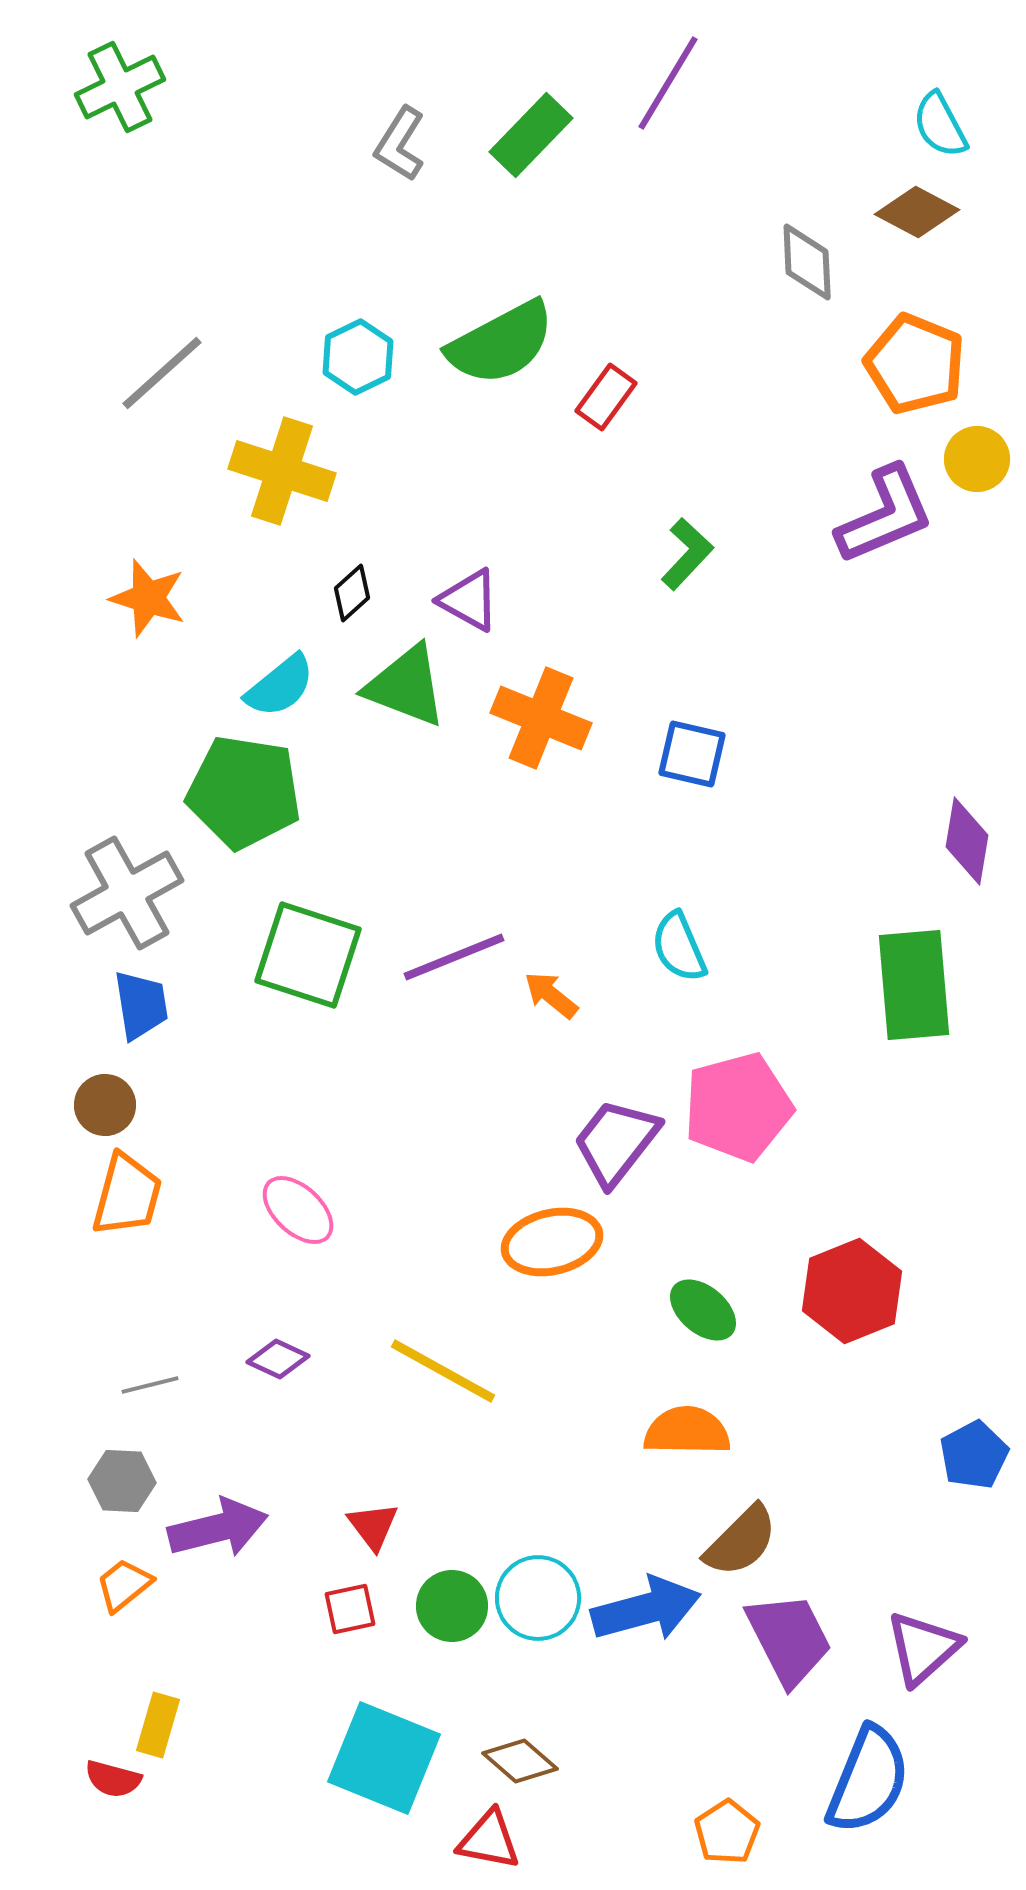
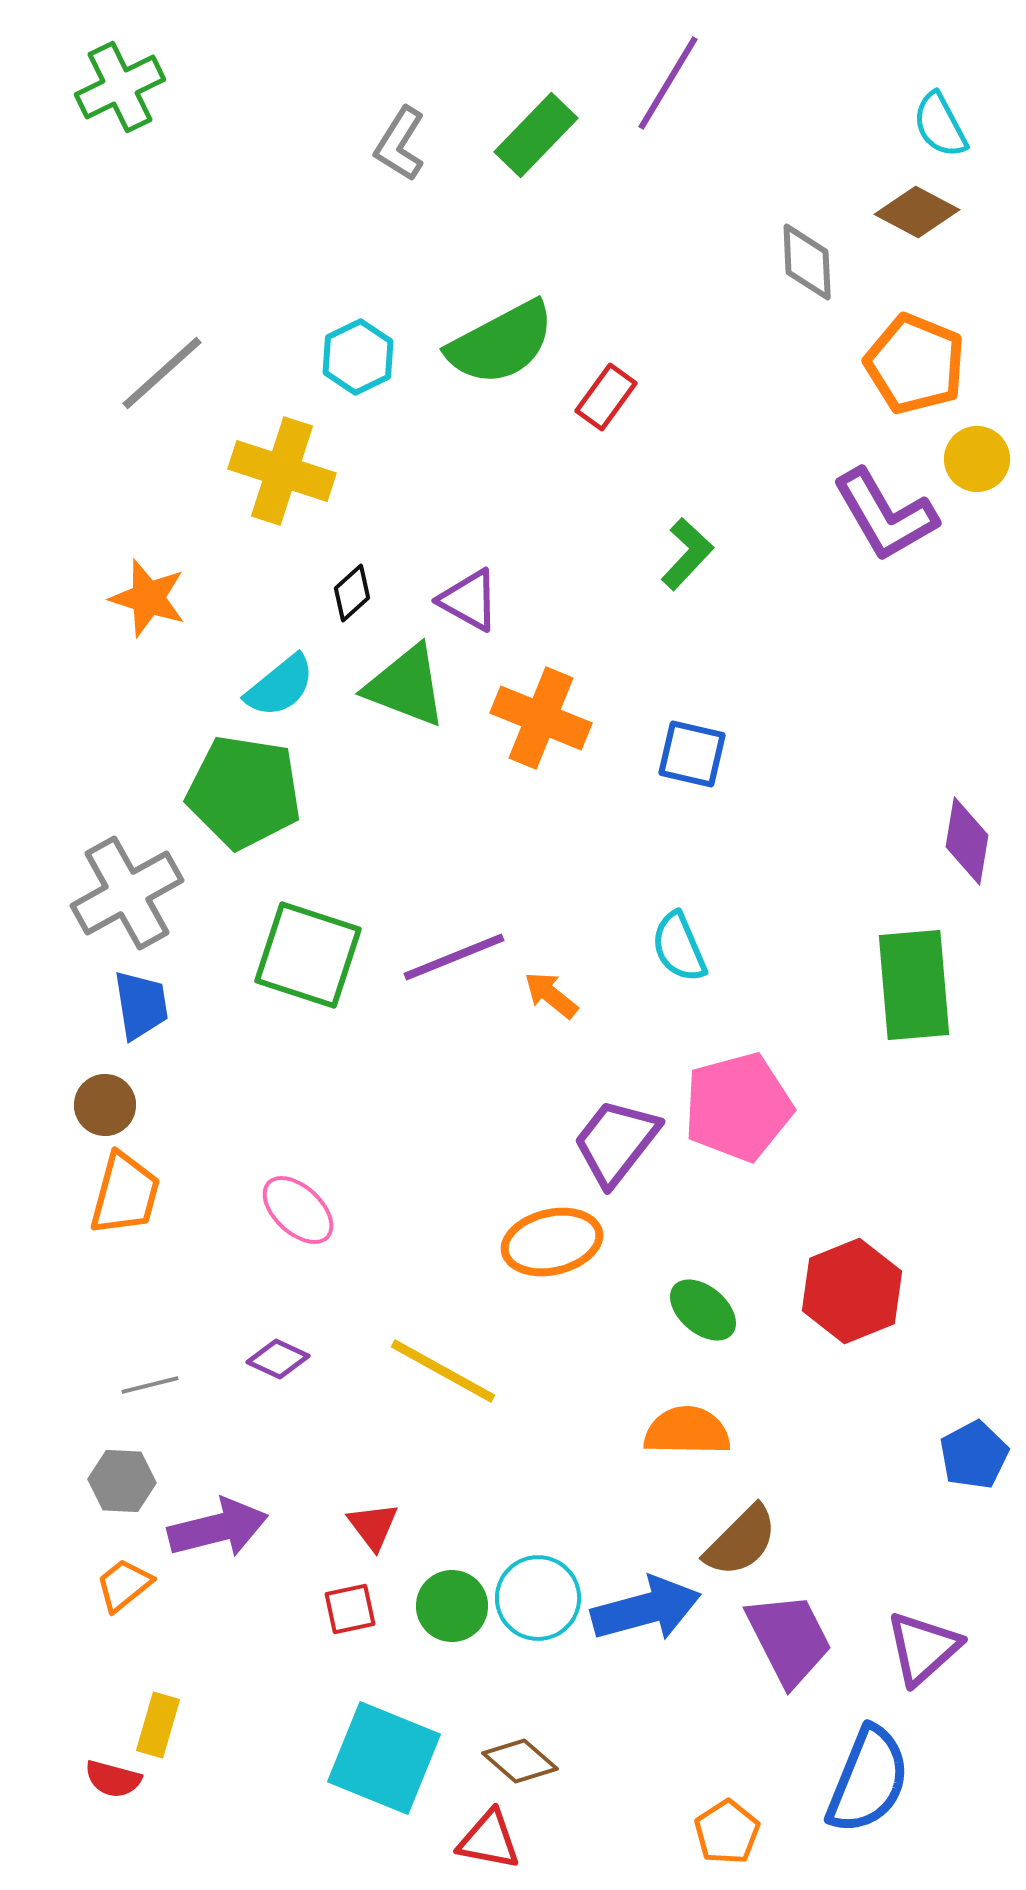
green rectangle at (531, 135): moved 5 px right
purple L-shape at (885, 515): rotated 83 degrees clockwise
orange trapezoid at (127, 1195): moved 2 px left, 1 px up
